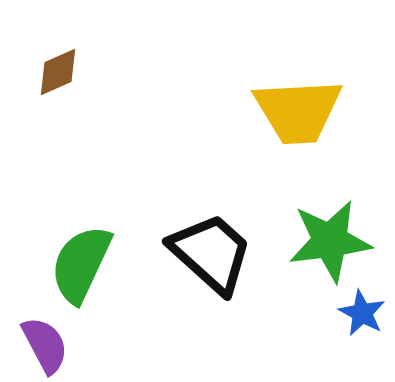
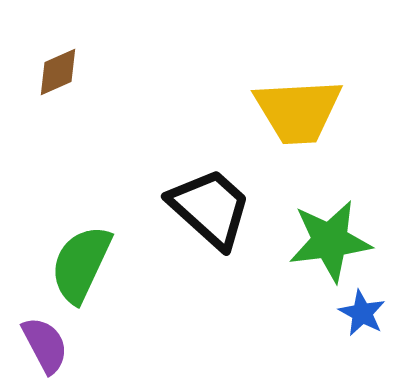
black trapezoid: moved 1 px left, 45 px up
